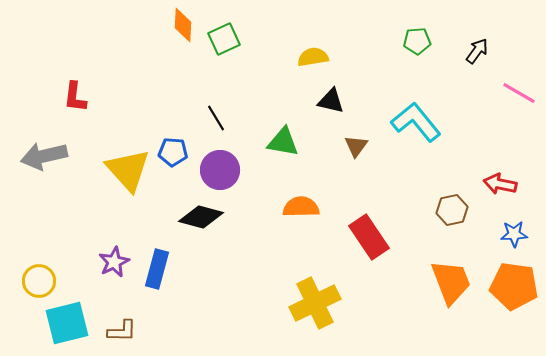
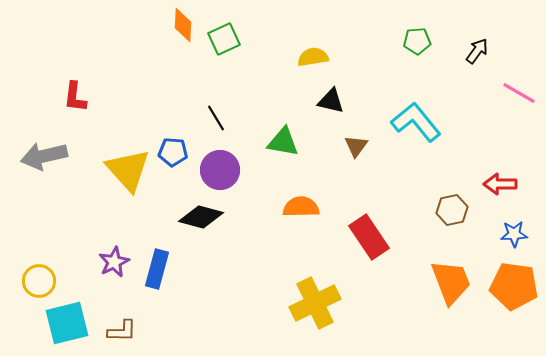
red arrow: rotated 12 degrees counterclockwise
